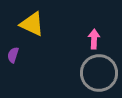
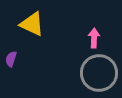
pink arrow: moved 1 px up
purple semicircle: moved 2 px left, 4 px down
